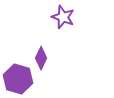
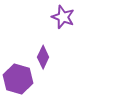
purple diamond: moved 2 px right, 1 px up
